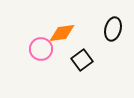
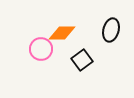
black ellipse: moved 2 px left, 1 px down
orange diamond: rotated 8 degrees clockwise
